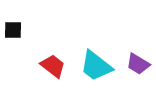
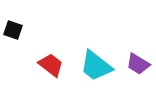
black square: rotated 18 degrees clockwise
red trapezoid: moved 2 px left, 1 px up
